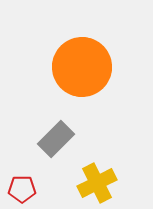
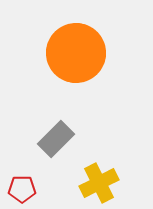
orange circle: moved 6 px left, 14 px up
yellow cross: moved 2 px right
